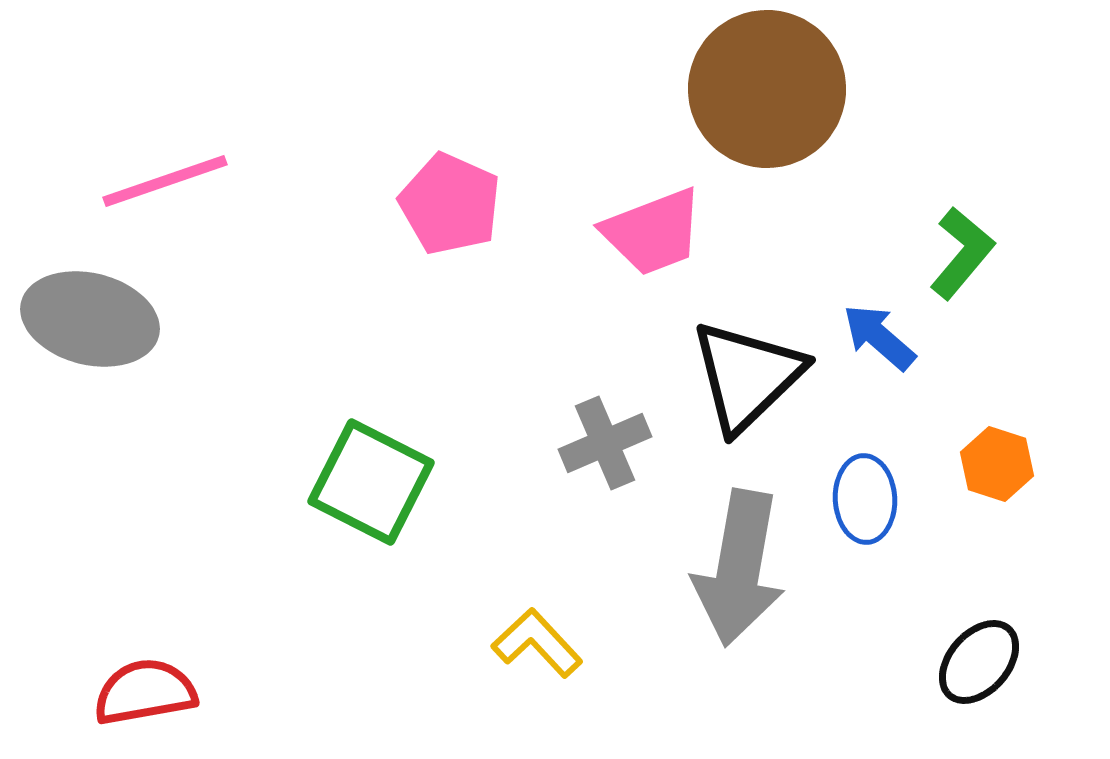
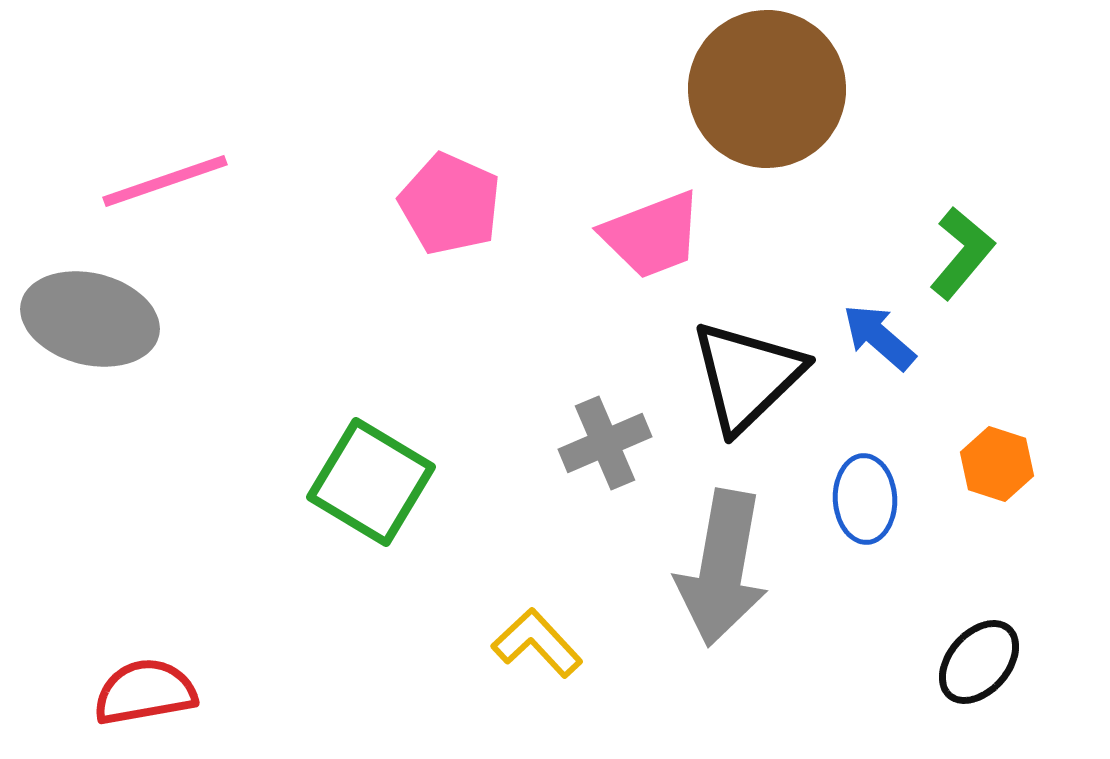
pink trapezoid: moved 1 px left, 3 px down
green square: rotated 4 degrees clockwise
gray arrow: moved 17 px left
